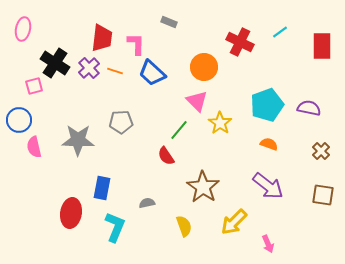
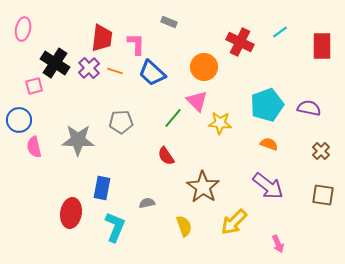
yellow star: rotated 30 degrees counterclockwise
green line: moved 6 px left, 12 px up
pink arrow: moved 10 px right
